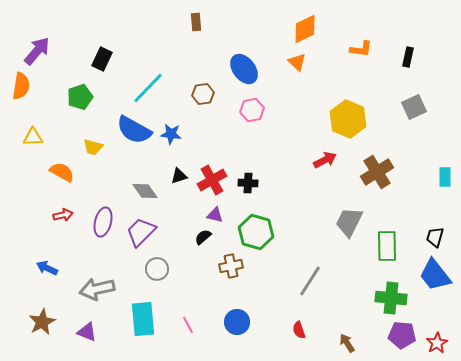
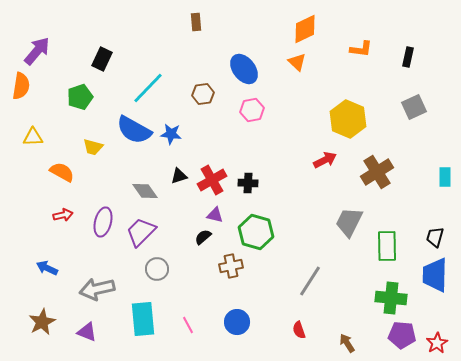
blue trapezoid at (435, 275): rotated 39 degrees clockwise
